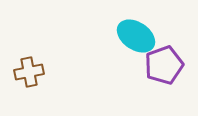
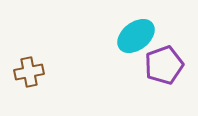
cyan ellipse: rotated 72 degrees counterclockwise
